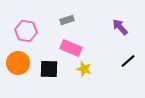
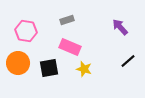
pink rectangle: moved 1 px left, 1 px up
black square: moved 1 px up; rotated 12 degrees counterclockwise
